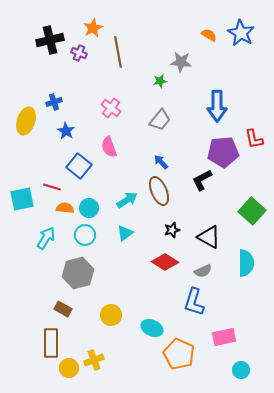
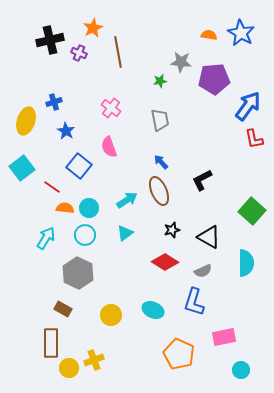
orange semicircle at (209, 35): rotated 21 degrees counterclockwise
blue arrow at (217, 106): moved 31 px right; rotated 144 degrees counterclockwise
gray trapezoid at (160, 120): rotated 50 degrees counterclockwise
purple pentagon at (223, 152): moved 9 px left, 73 px up
red line at (52, 187): rotated 18 degrees clockwise
cyan square at (22, 199): moved 31 px up; rotated 25 degrees counterclockwise
gray hexagon at (78, 273): rotated 20 degrees counterclockwise
cyan ellipse at (152, 328): moved 1 px right, 18 px up
